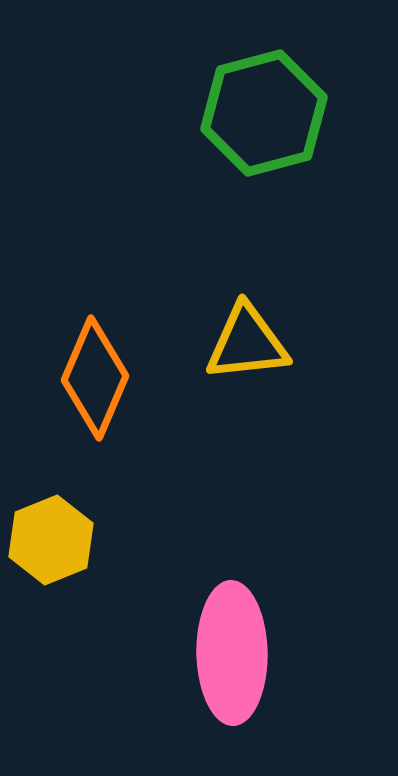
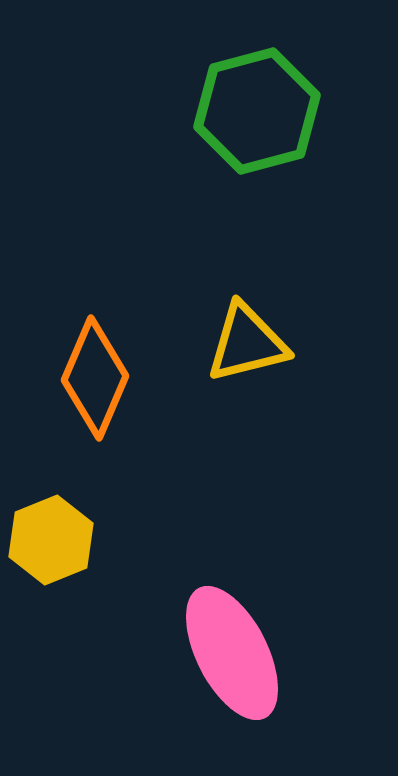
green hexagon: moved 7 px left, 2 px up
yellow triangle: rotated 8 degrees counterclockwise
pink ellipse: rotated 26 degrees counterclockwise
